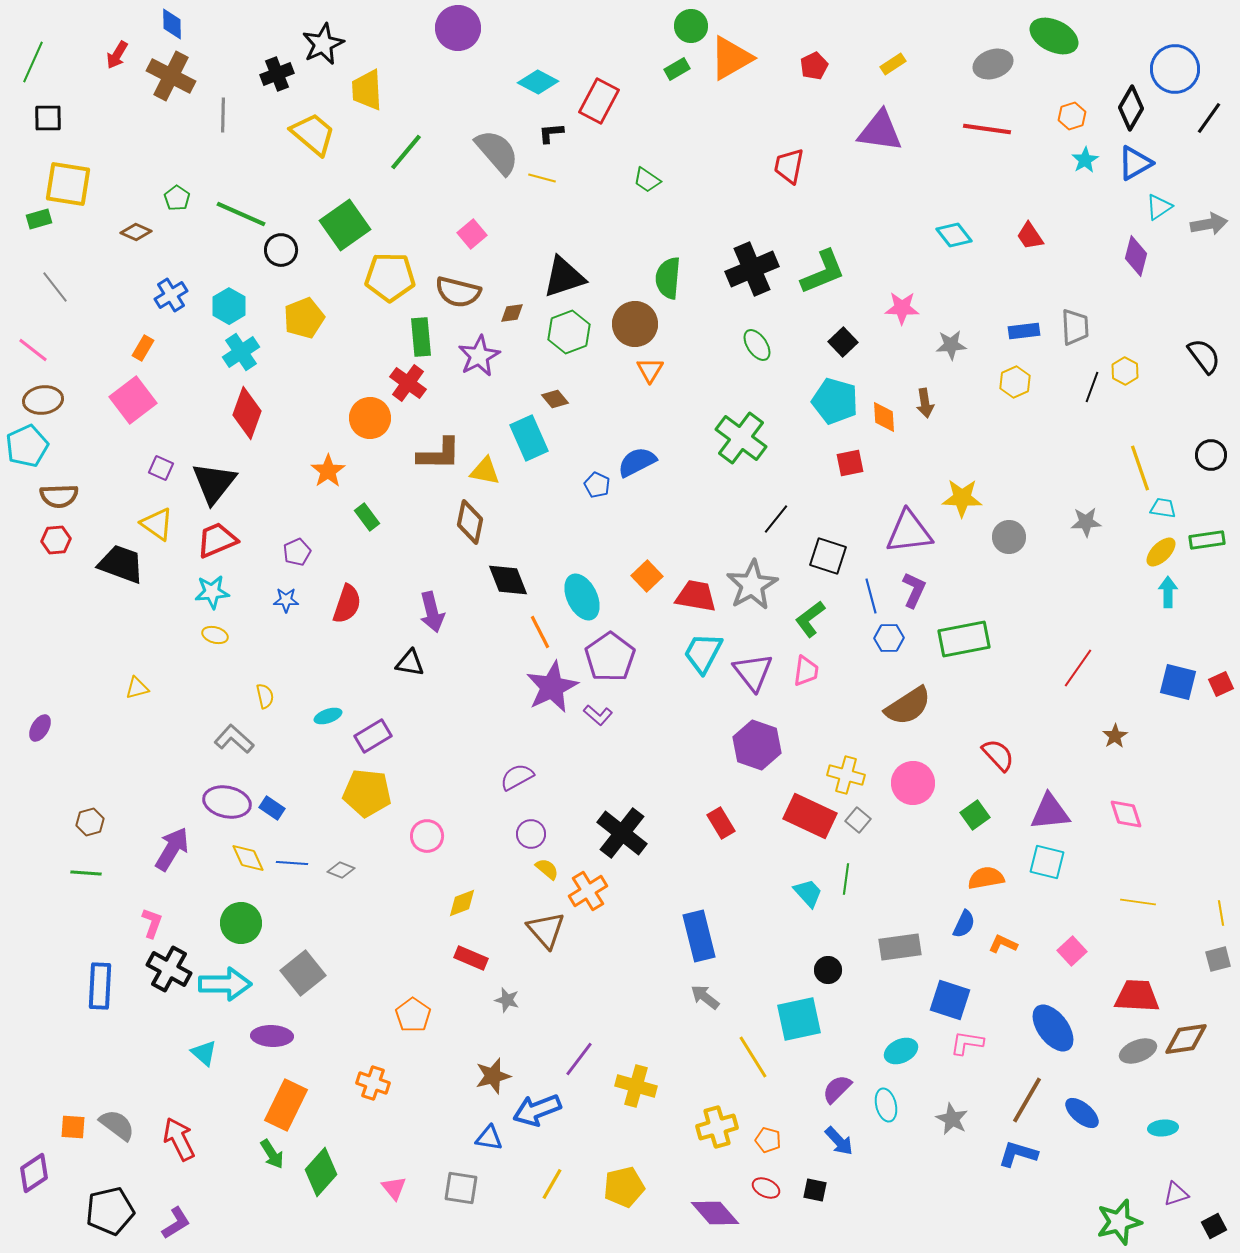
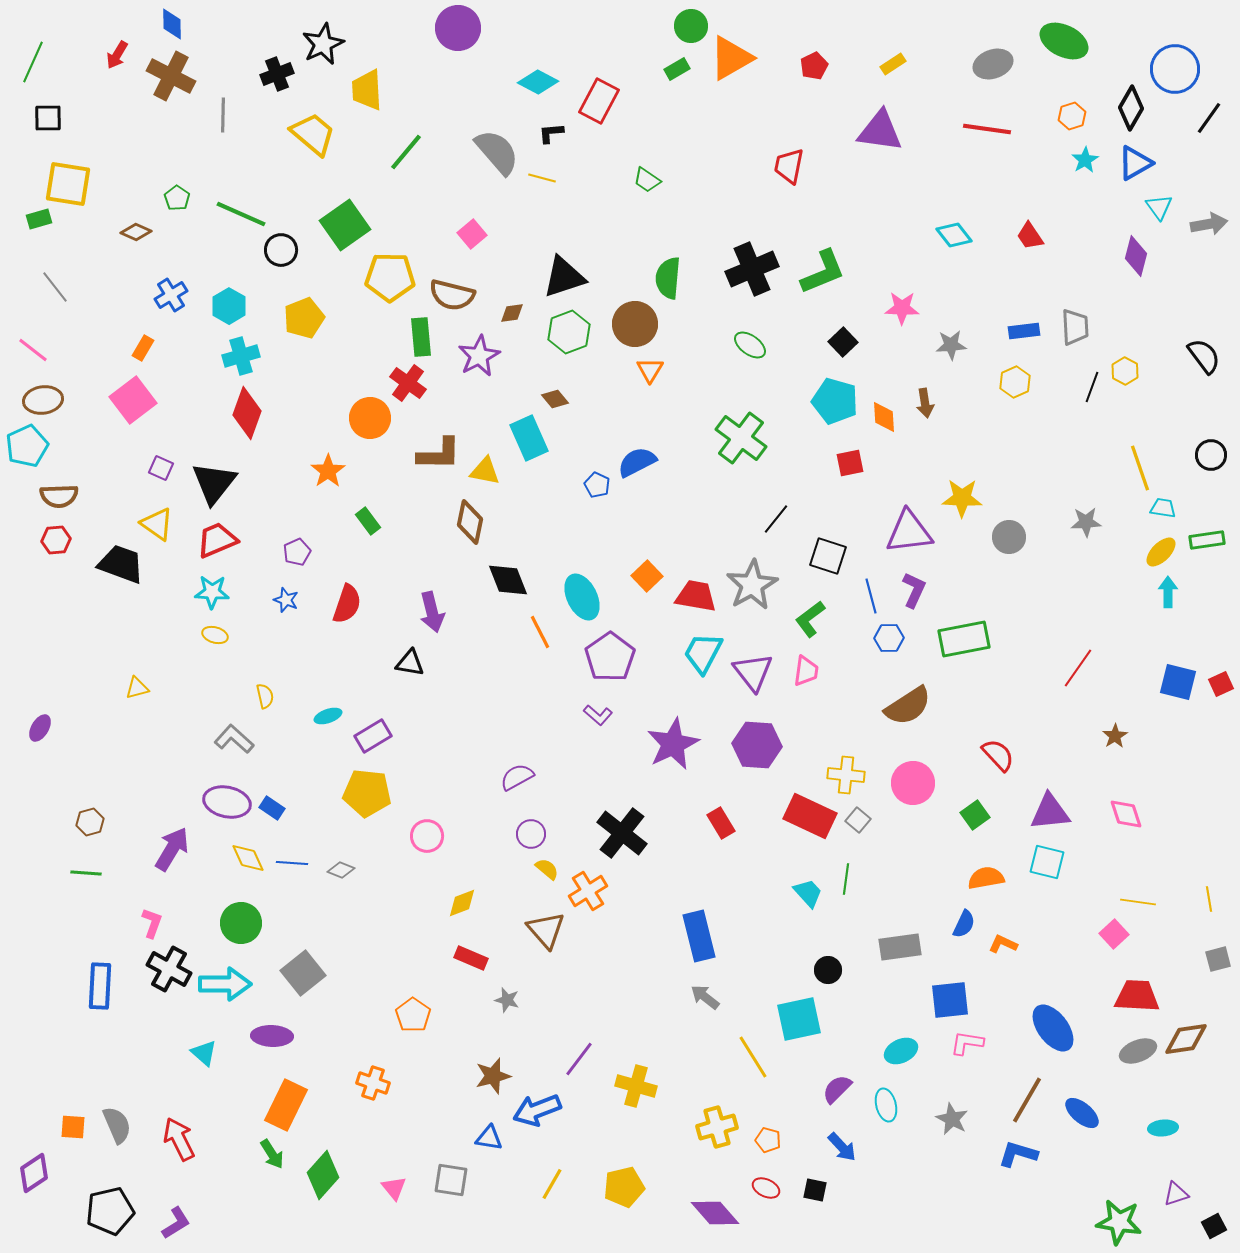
green ellipse at (1054, 36): moved 10 px right, 5 px down
cyan triangle at (1159, 207): rotated 32 degrees counterclockwise
brown semicircle at (458, 292): moved 6 px left, 3 px down
green ellipse at (757, 345): moved 7 px left; rotated 20 degrees counterclockwise
cyan cross at (241, 352): moved 4 px down; rotated 18 degrees clockwise
green rectangle at (367, 517): moved 1 px right, 4 px down
cyan star at (212, 592): rotated 8 degrees clockwise
blue star at (286, 600): rotated 20 degrees clockwise
purple star at (552, 687): moved 121 px right, 57 px down
purple hexagon at (757, 745): rotated 15 degrees counterclockwise
yellow cross at (846, 775): rotated 9 degrees counterclockwise
yellow line at (1221, 913): moved 12 px left, 14 px up
pink square at (1072, 951): moved 42 px right, 17 px up
blue square at (950, 1000): rotated 24 degrees counterclockwise
gray semicircle at (117, 1125): rotated 30 degrees clockwise
blue arrow at (839, 1141): moved 3 px right, 6 px down
green diamond at (321, 1172): moved 2 px right, 3 px down
gray square at (461, 1188): moved 10 px left, 8 px up
green star at (1119, 1222): rotated 24 degrees clockwise
